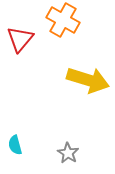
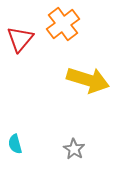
orange cross: moved 4 px down; rotated 24 degrees clockwise
cyan semicircle: moved 1 px up
gray star: moved 6 px right, 4 px up
